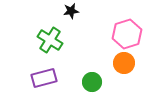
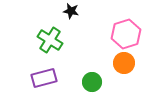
black star: rotated 21 degrees clockwise
pink hexagon: moved 1 px left
